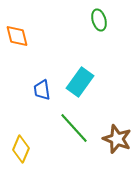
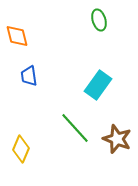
cyan rectangle: moved 18 px right, 3 px down
blue trapezoid: moved 13 px left, 14 px up
green line: moved 1 px right
